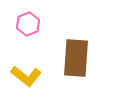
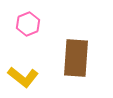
yellow L-shape: moved 3 px left, 1 px down
